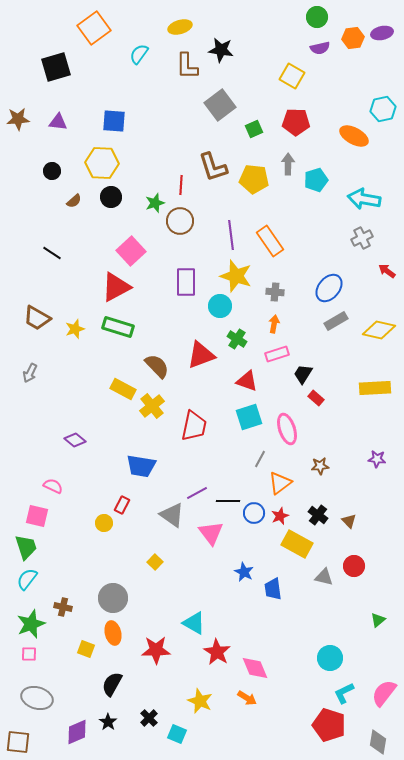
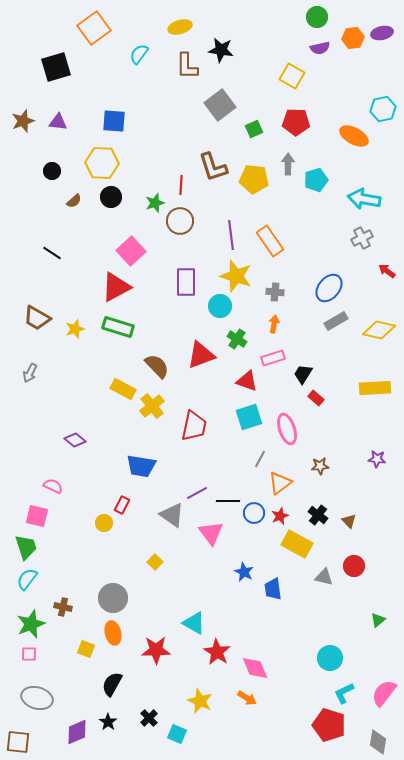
brown star at (18, 119): moved 5 px right, 2 px down; rotated 15 degrees counterclockwise
pink rectangle at (277, 354): moved 4 px left, 4 px down
